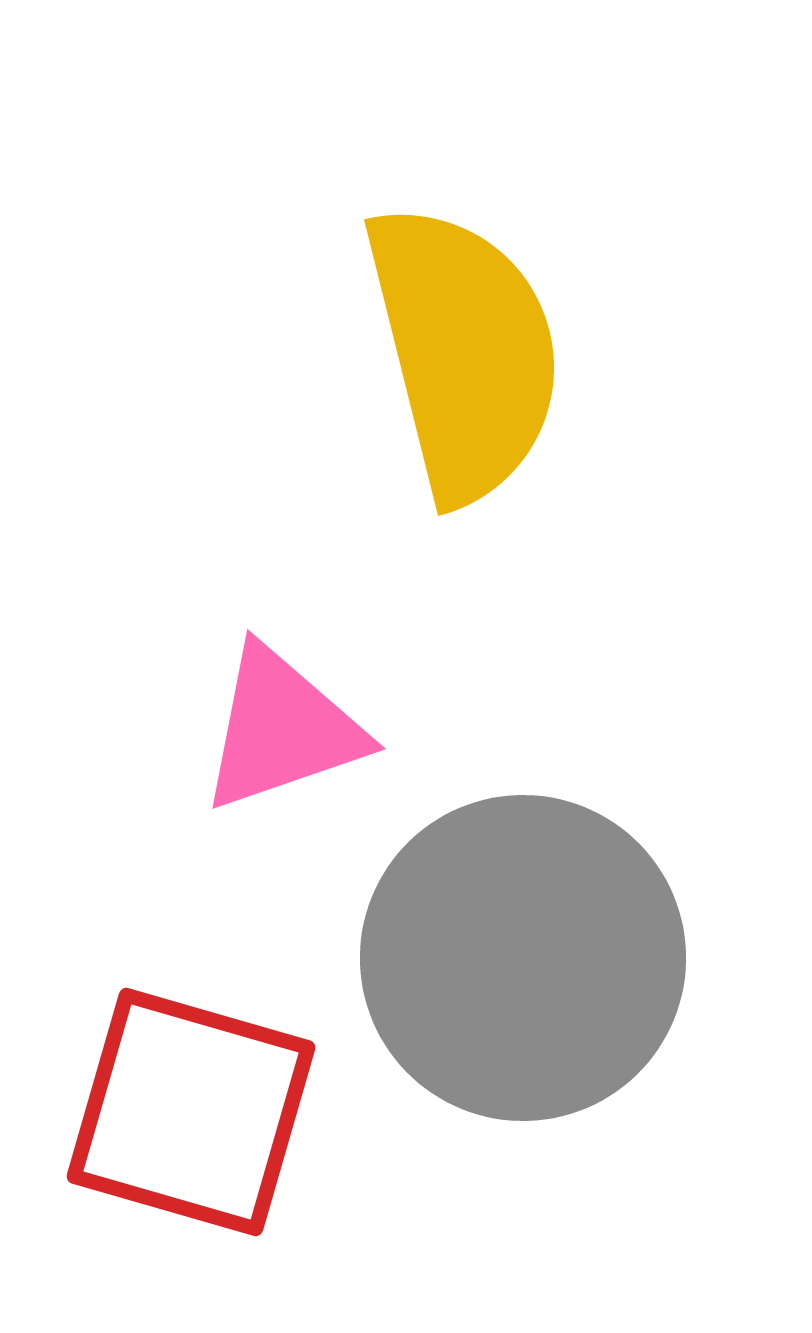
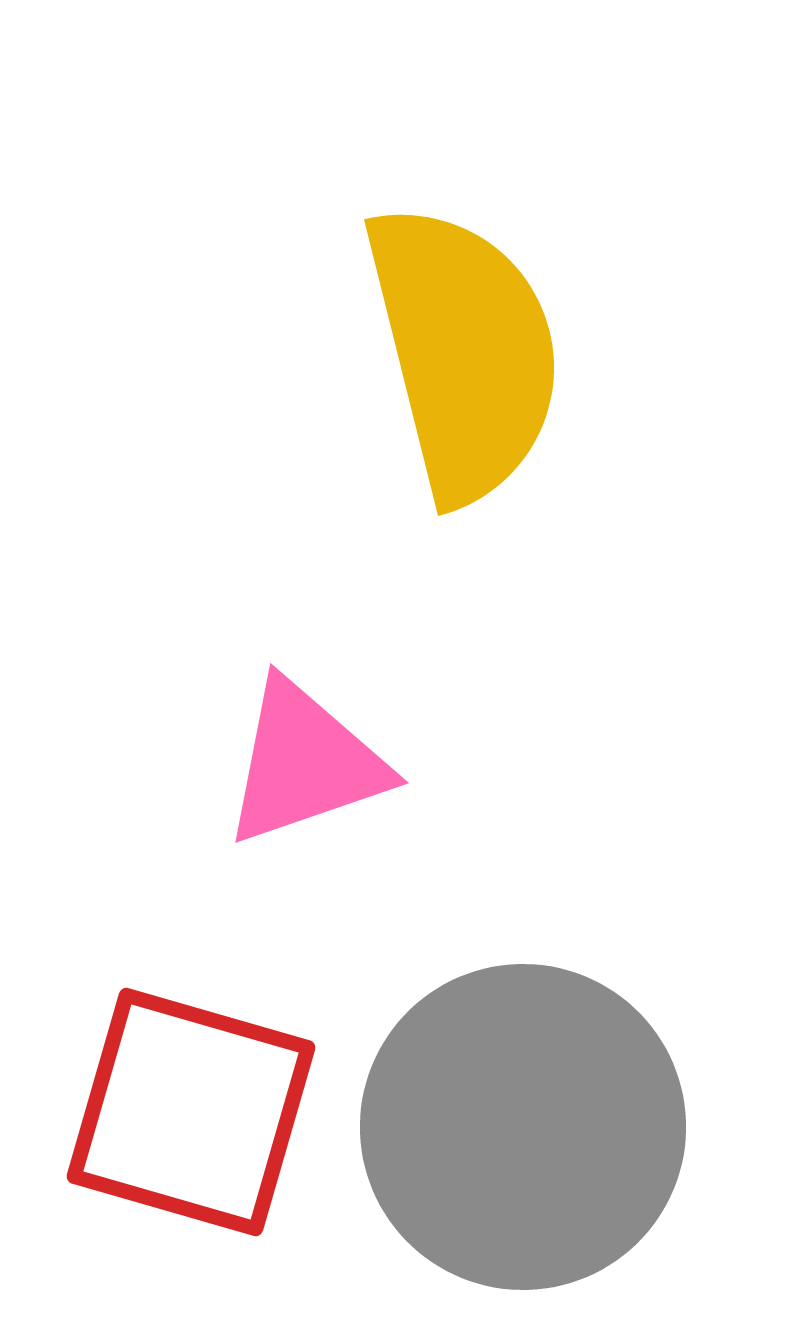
pink triangle: moved 23 px right, 34 px down
gray circle: moved 169 px down
